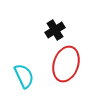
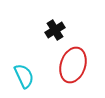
red ellipse: moved 7 px right, 1 px down
